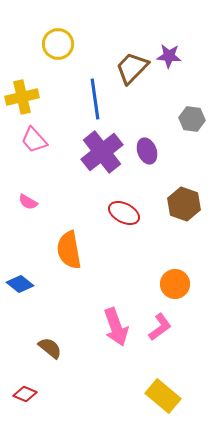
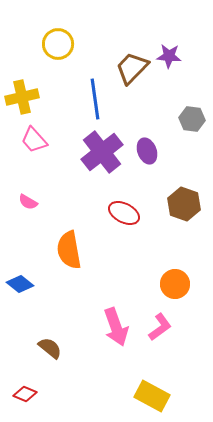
yellow rectangle: moved 11 px left; rotated 12 degrees counterclockwise
